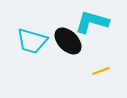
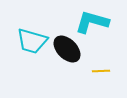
black ellipse: moved 1 px left, 8 px down
yellow line: rotated 18 degrees clockwise
